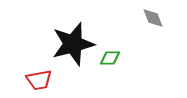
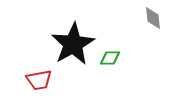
gray diamond: rotated 15 degrees clockwise
black star: rotated 15 degrees counterclockwise
